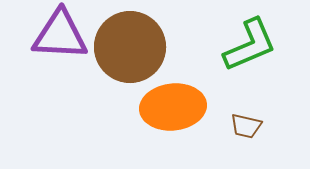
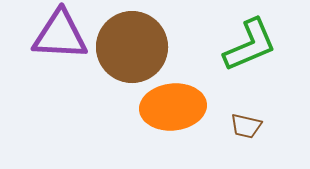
brown circle: moved 2 px right
